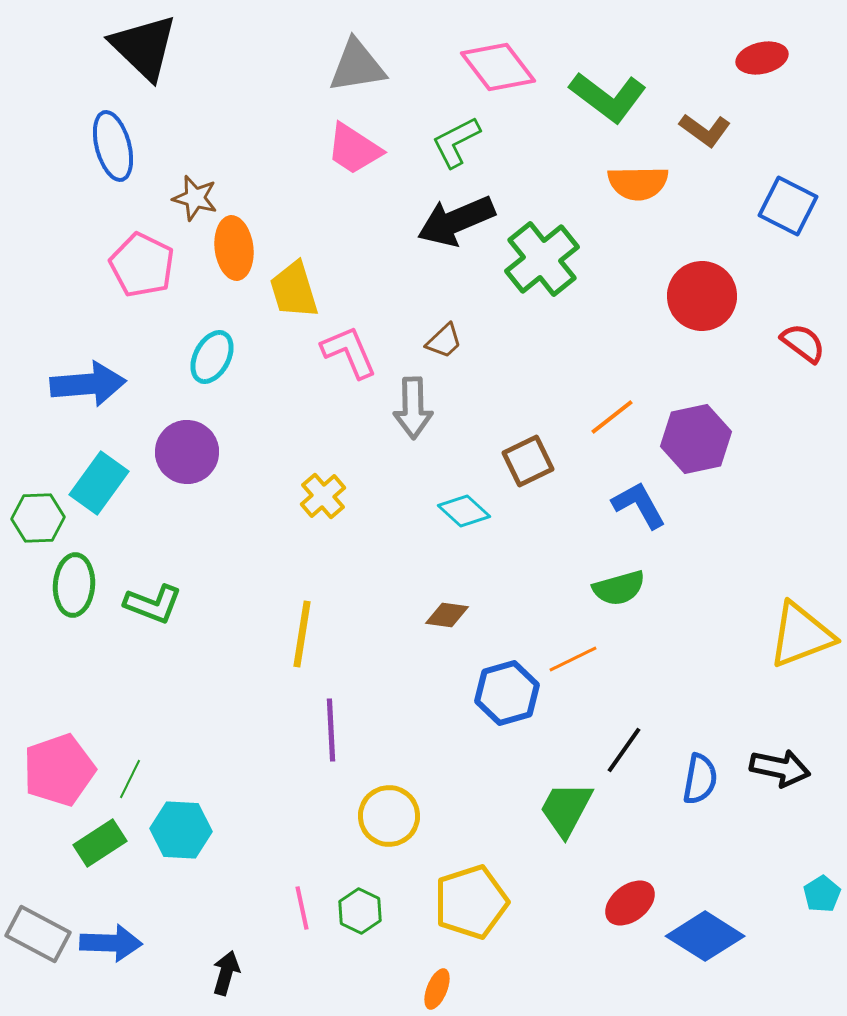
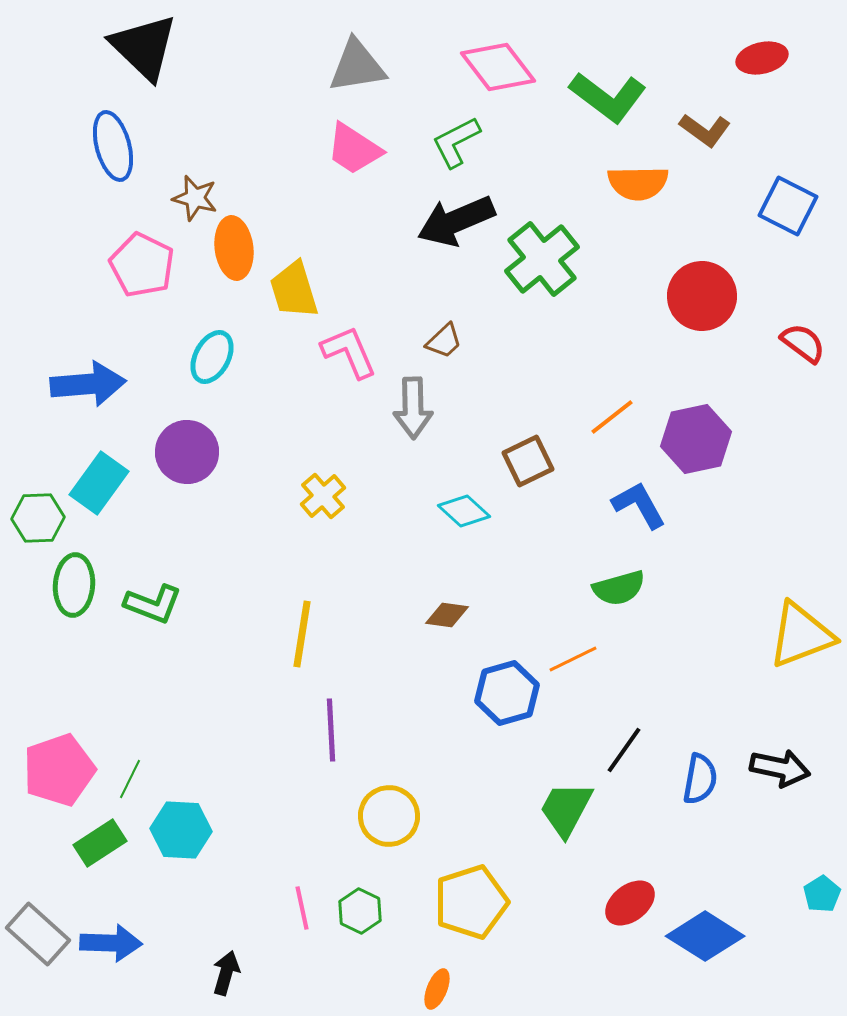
gray rectangle at (38, 934): rotated 14 degrees clockwise
